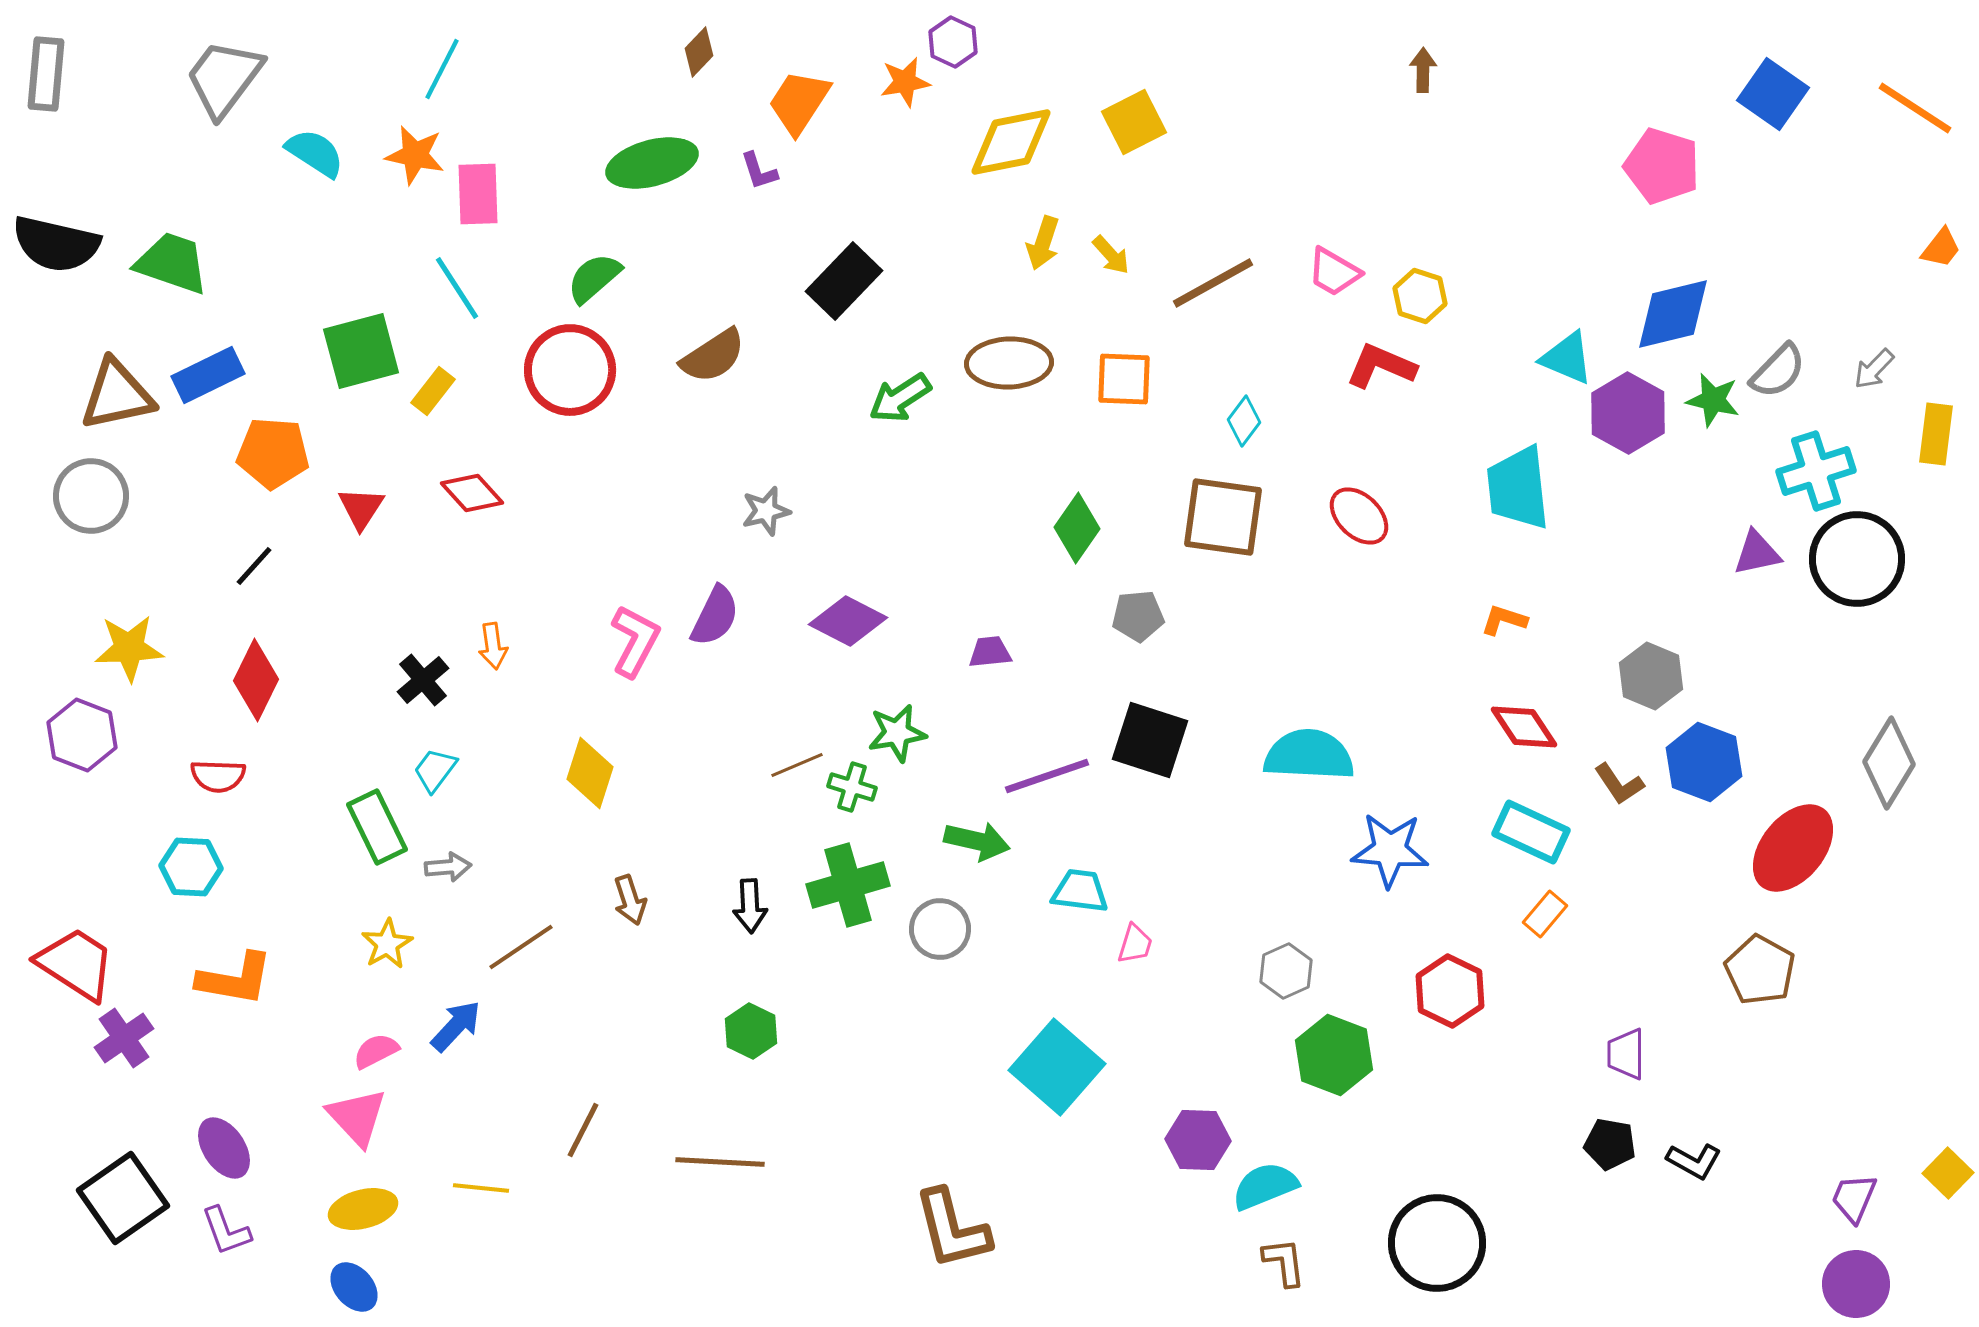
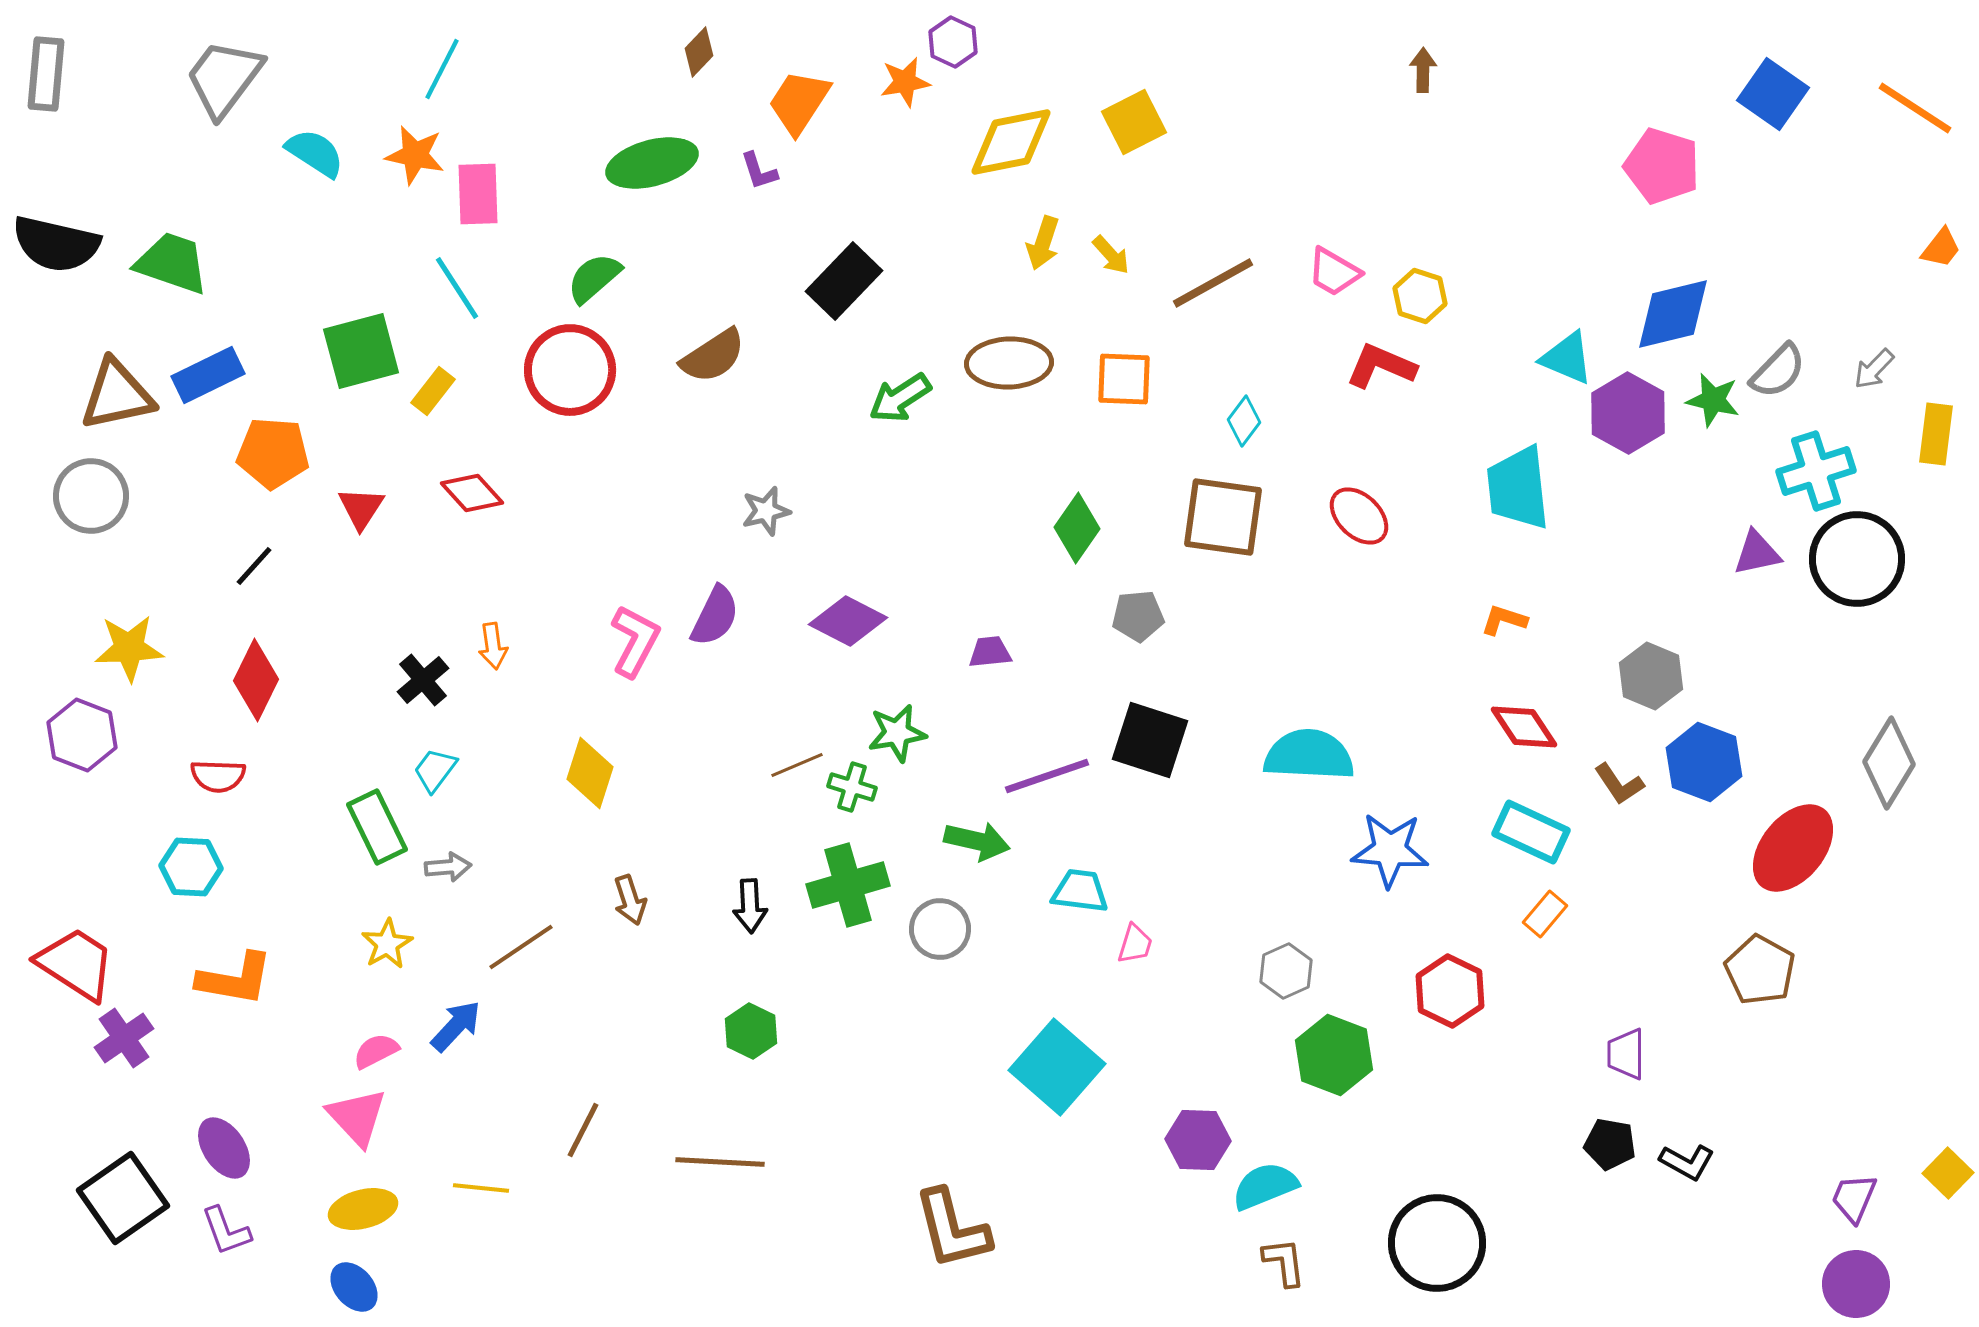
black L-shape at (1694, 1161): moved 7 px left, 1 px down
